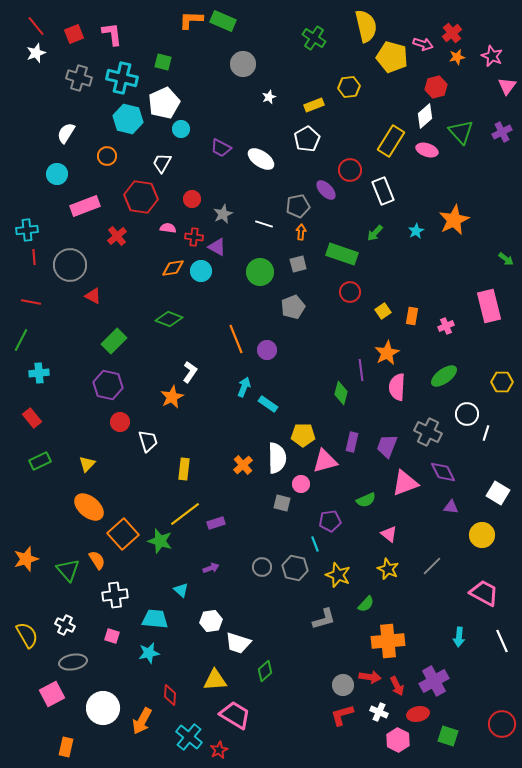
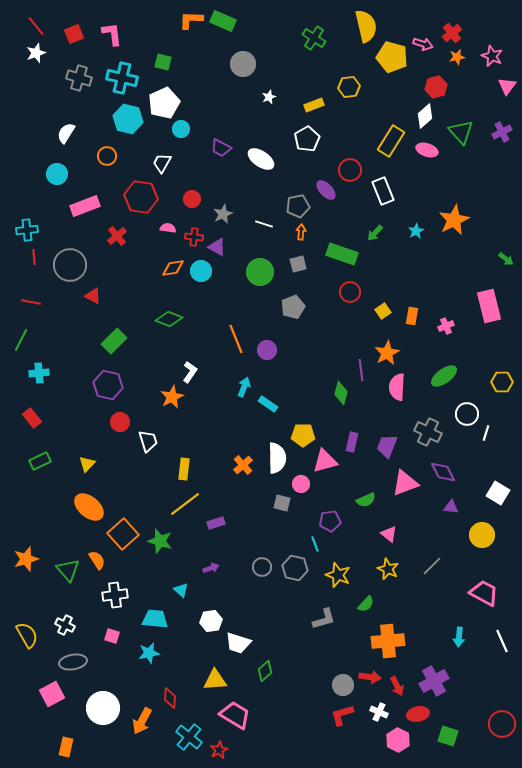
yellow line at (185, 514): moved 10 px up
red diamond at (170, 695): moved 3 px down
